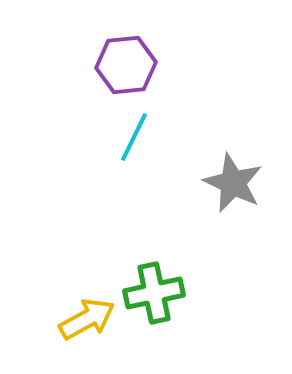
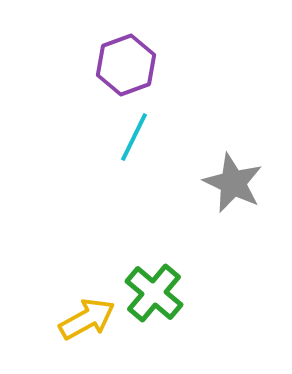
purple hexagon: rotated 14 degrees counterclockwise
green cross: rotated 38 degrees counterclockwise
